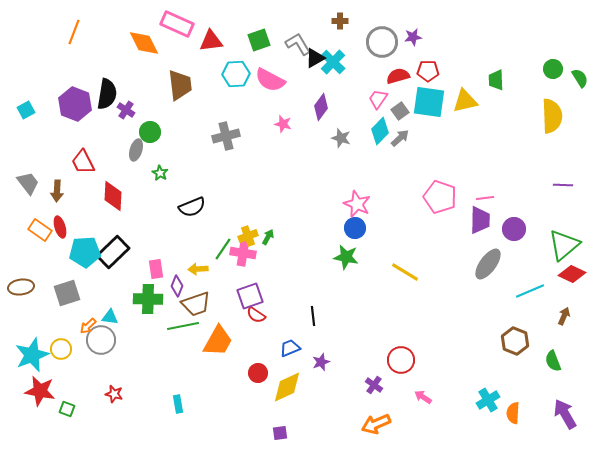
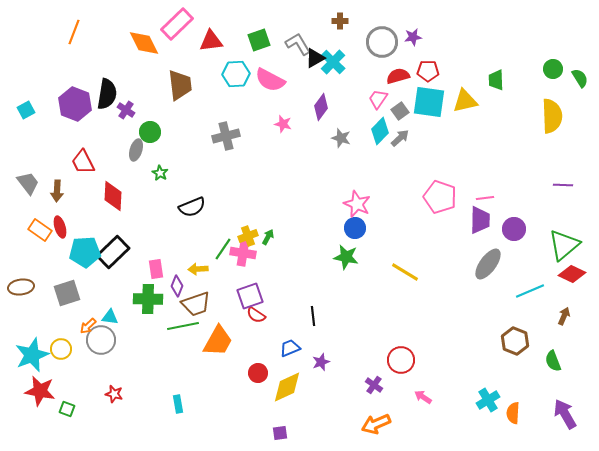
pink rectangle at (177, 24): rotated 68 degrees counterclockwise
